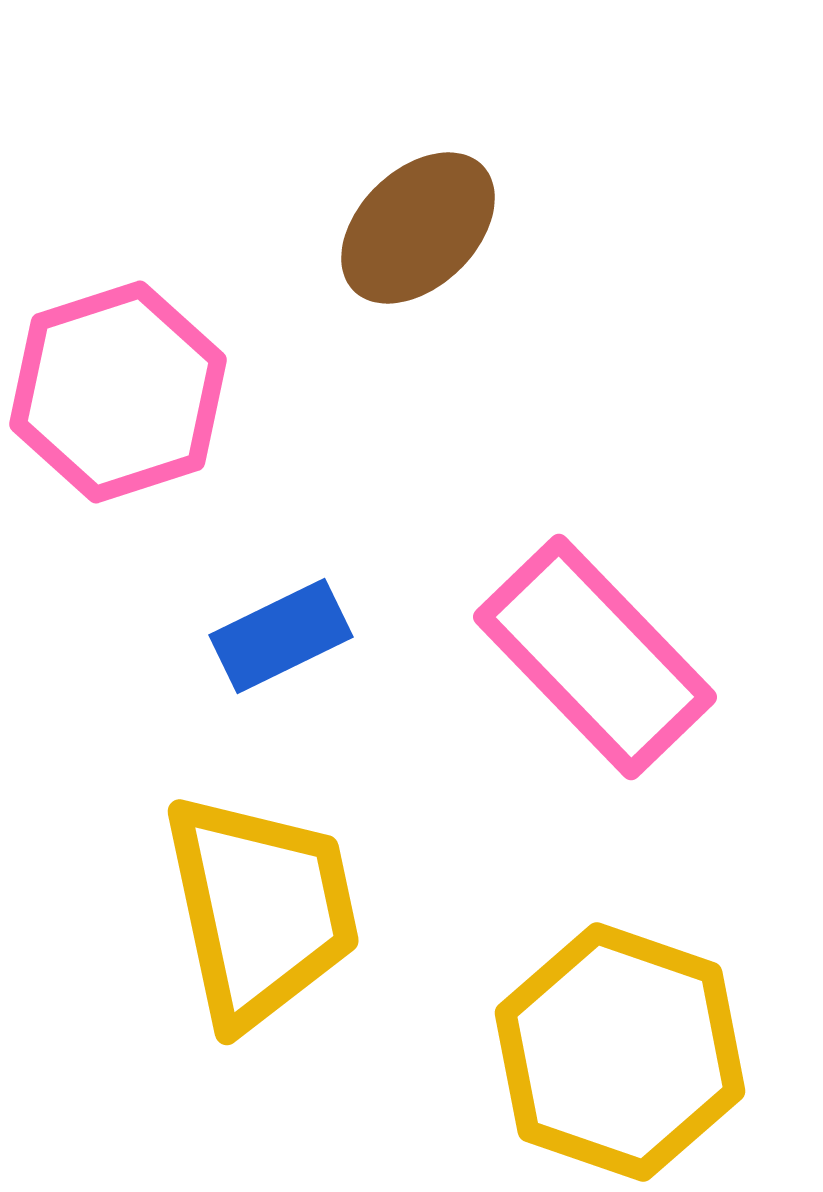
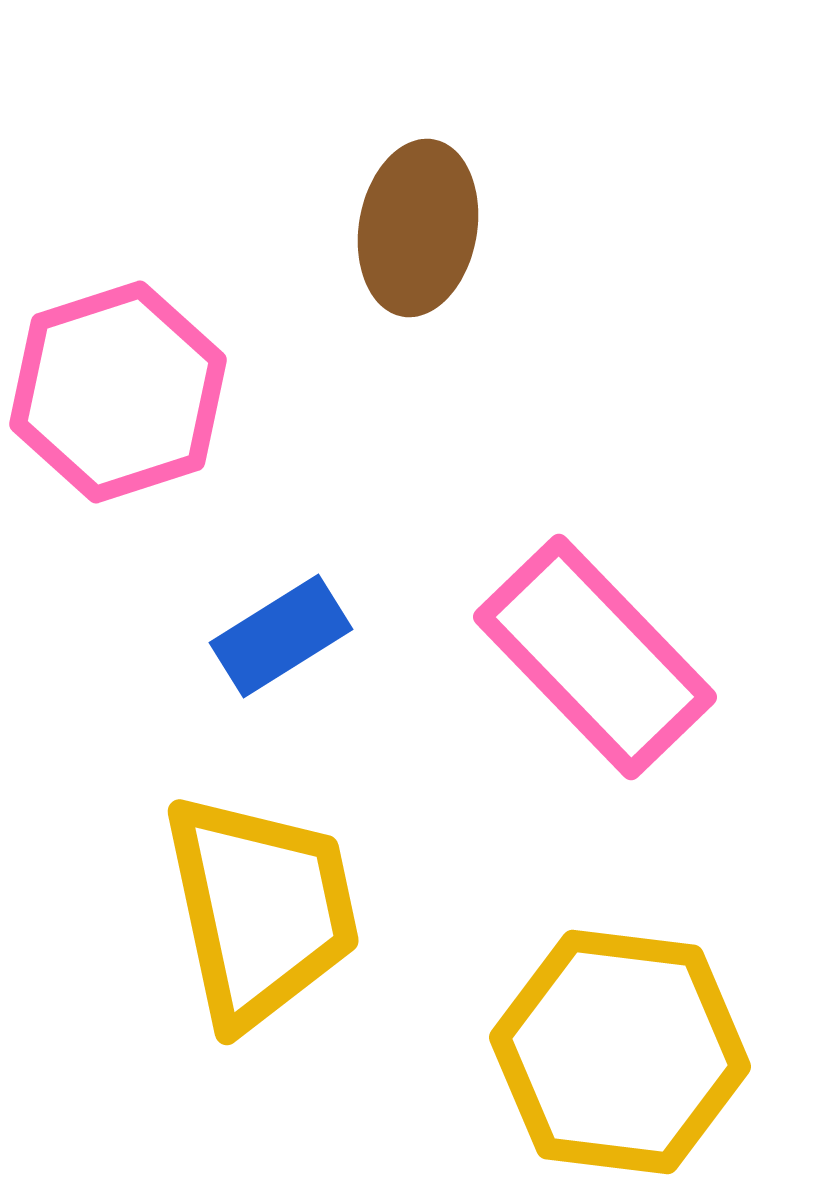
brown ellipse: rotated 36 degrees counterclockwise
blue rectangle: rotated 6 degrees counterclockwise
yellow hexagon: rotated 12 degrees counterclockwise
